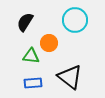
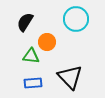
cyan circle: moved 1 px right, 1 px up
orange circle: moved 2 px left, 1 px up
black triangle: rotated 8 degrees clockwise
